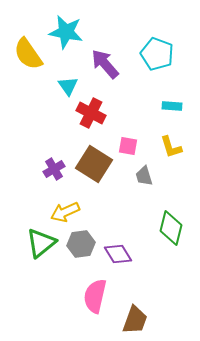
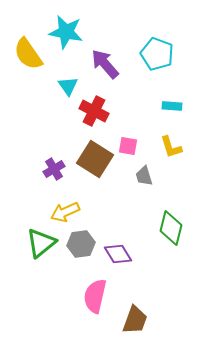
red cross: moved 3 px right, 2 px up
brown square: moved 1 px right, 5 px up
